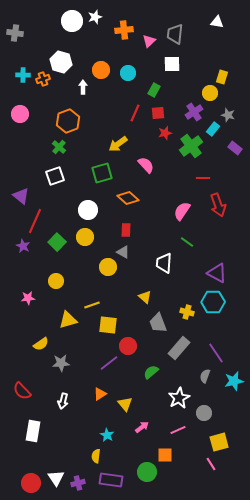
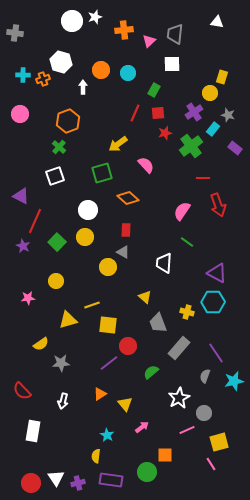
purple triangle at (21, 196): rotated 12 degrees counterclockwise
pink line at (178, 430): moved 9 px right
